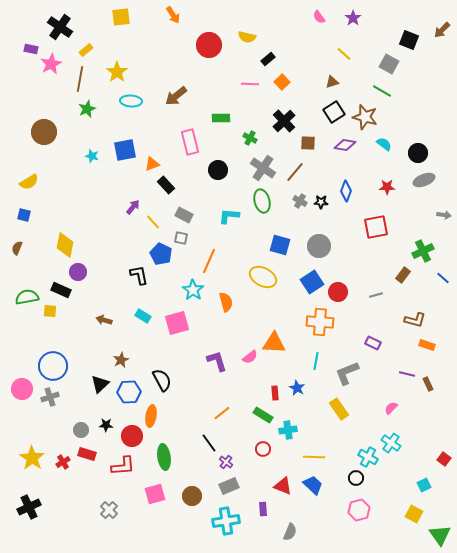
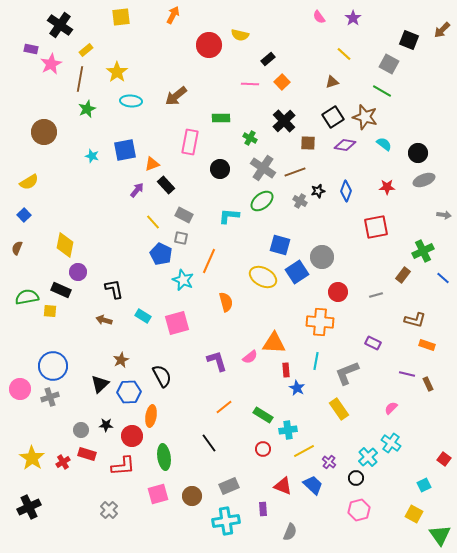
orange arrow at (173, 15): rotated 120 degrees counterclockwise
black cross at (60, 27): moved 2 px up
yellow semicircle at (247, 37): moved 7 px left, 2 px up
black square at (334, 112): moved 1 px left, 5 px down
pink rectangle at (190, 142): rotated 25 degrees clockwise
black circle at (218, 170): moved 2 px right, 1 px up
brown line at (295, 172): rotated 30 degrees clockwise
green ellipse at (262, 201): rotated 65 degrees clockwise
black star at (321, 202): moved 3 px left, 11 px up; rotated 16 degrees counterclockwise
purple arrow at (133, 207): moved 4 px right, 17 px up
blue square at (24, 215): rotated 32 degrees clockwise
gray circle at (319, 246): moved 3 px right, 11 px down
black L-shape at (139, 275): moved 25 px left, 14 px down
blue square at (312, 282): moved 15 px left, 10 px up
cyan star at (193, 290): moved 10 px left, 10 px up; rotated 10 degrees counterclockwise
black semicircle at (162, 380): moved 4 px up
pink circle at (22, 389): moved 2 px left
red rectangle at (275, 393): moved 11 px right, 23 px up
orange line at (222, 413): moved 2 px right, 6 px up
yellow line at (314, 457): moved 10 px left, 6 px up; rotated 30 degrees counterclockwise
cyan cross at (368, 457): rotated 18 degrees clockwise
purple cross at (226, 462): moved 103 px right
pink square at (155, 494): moved 3 px right
